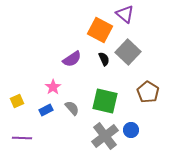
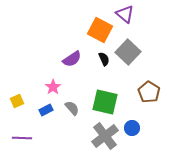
brown pentagon: moved 1 px right
green square: moved 1 px down
blue circle: moved 1 px right, 2 px up
